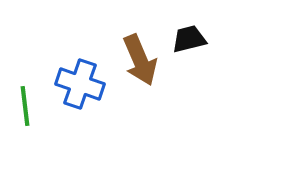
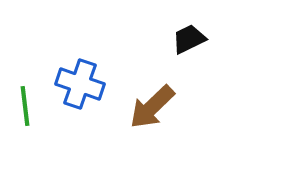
black trapezoid: rotated 12 degrees counterclockwise
brown arrow: moved 12 px right, 47 px down; rotated 69 degrees clockwise
